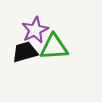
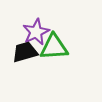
purple star: moved 1 px right, 2 px down
